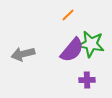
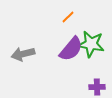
orange line: moved 2 px down
purple semicircle: moved 1 px left, 1 px up
purple cross: moved 10 px right, 7 px down
